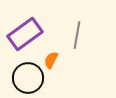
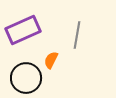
purple rectangle: moved 2 px left, 4 px up; rotated 12 degrees clockwise
black circle: moved 2 px left
